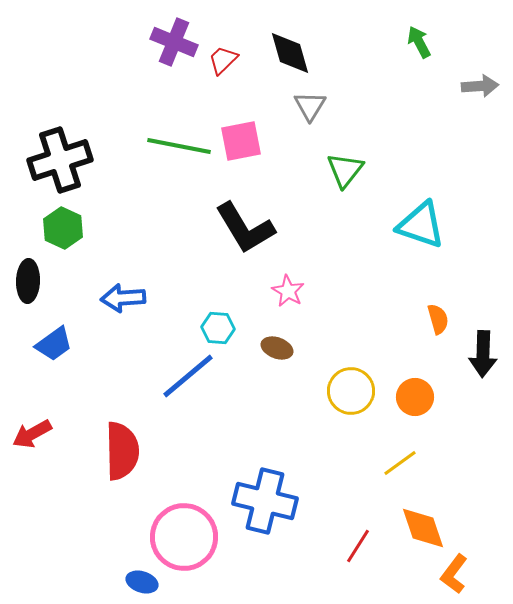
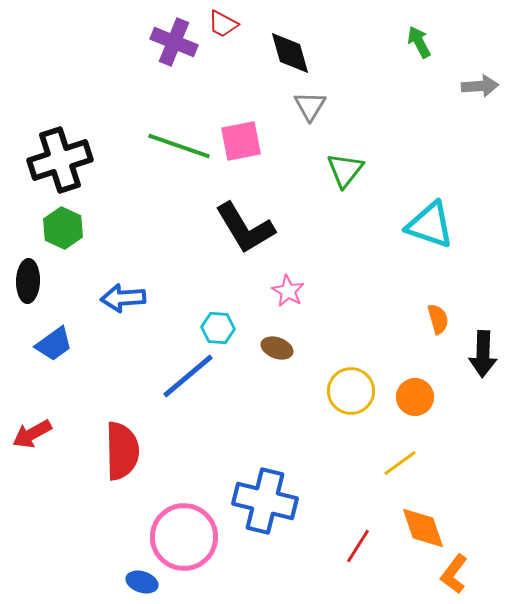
red trapezoid: moved 36 px up; rotated 108 degrees counterclockwise
green line: rotated 8 degrees clockwise
cyan triangle: moved 9 px right
